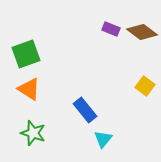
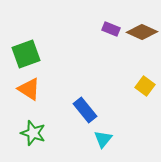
brown diamond: rotated 12 degrees counterclockwise
